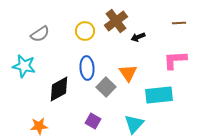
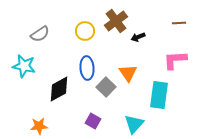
cyan rectangle: rotated 76 degrees counterclockwise
